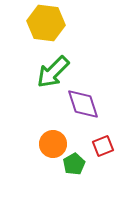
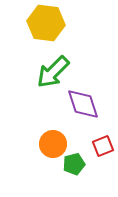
green pentagon: rotated 15 degrees clockwise
